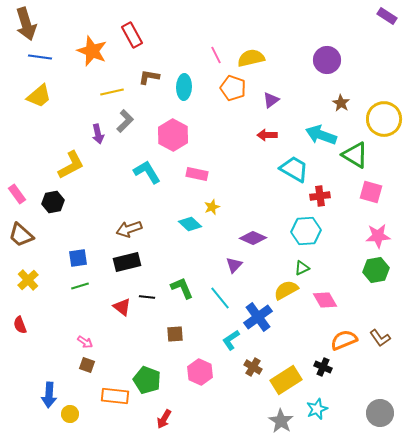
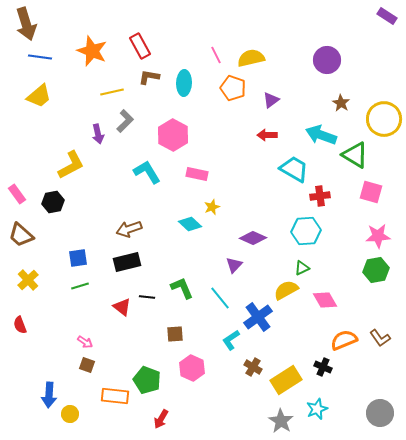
red rectangle at (132, 35): moved 8 px right, 11 px down
cyan ellipse at (184, 87): moved 4 px up
pink hexagon at (200, 372): moved 8 px left, 4 px up
red arrow at (164, 419): moved 3 px left
